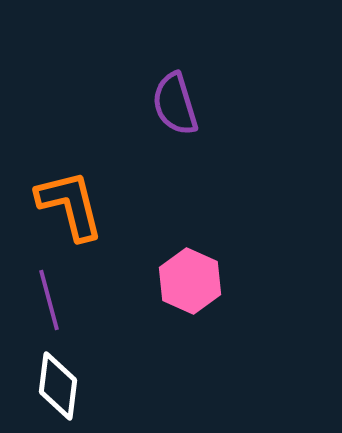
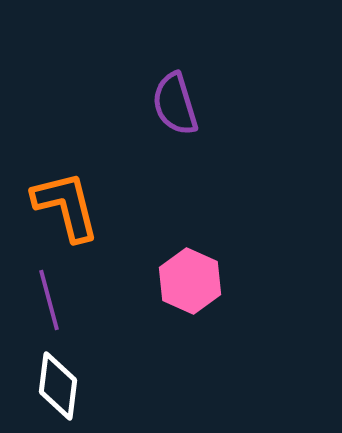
orange L-shape: moved 4 px left, 1 px down
